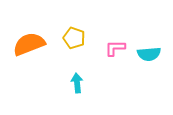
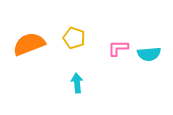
pink L-shape: moved 3 px right
